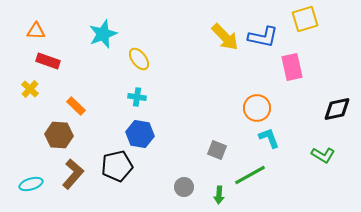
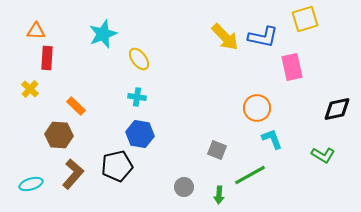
red rectangle: moved 1 px left, 3 px up; rotated 75 degrees clockwise
cyan L-shape: moved 3 px right, 1 px down
